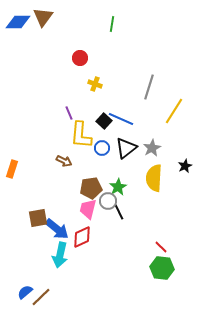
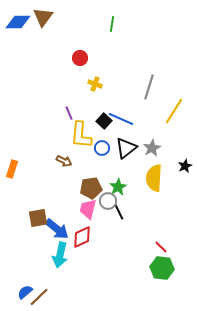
brown line: moved 2 px left
